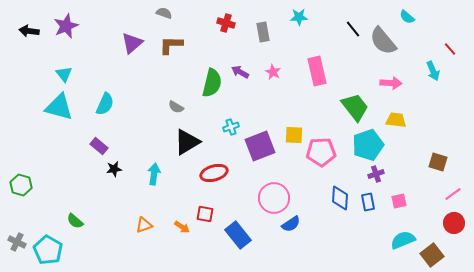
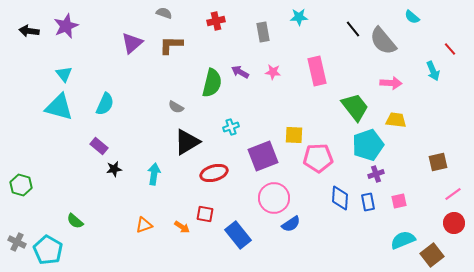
cyan semicircle at (407, 17): moved 5 px right
red cross at (226, 23): moved 10 px left, 2 px up; rotated 30 degrees counterclockwise
pink star at (273, 72): rotated 21 degrees counterclockwise
purple square at (260, 146): moved 3 px right, 10 px down
pink pentagon at (321, 152): moved 3 px left, 6 px down
brown square at (438, 162): rotated 30 degrees counterclockwise
